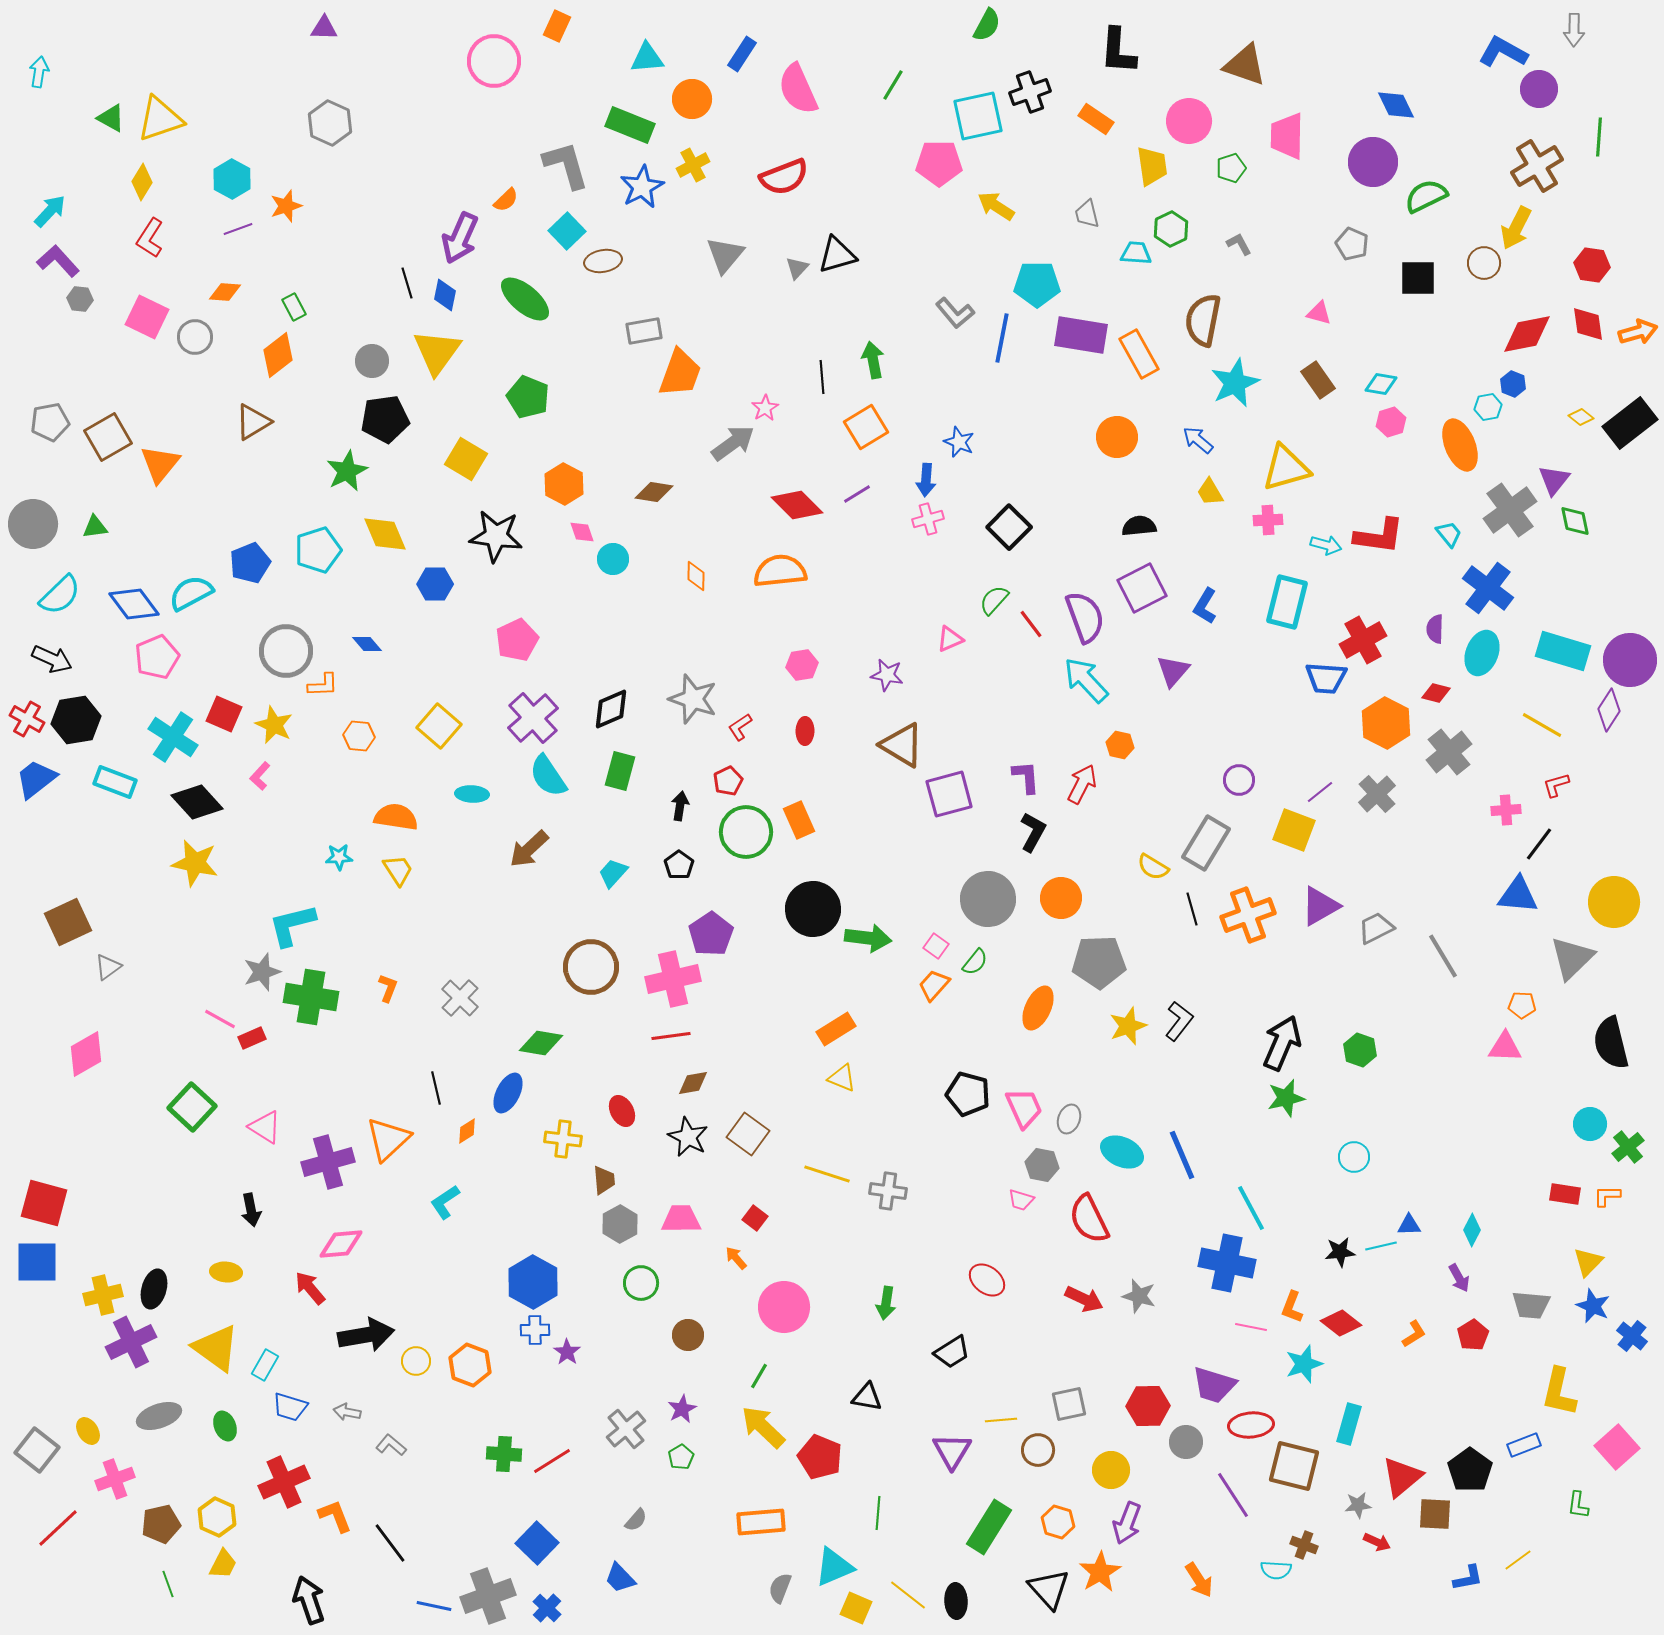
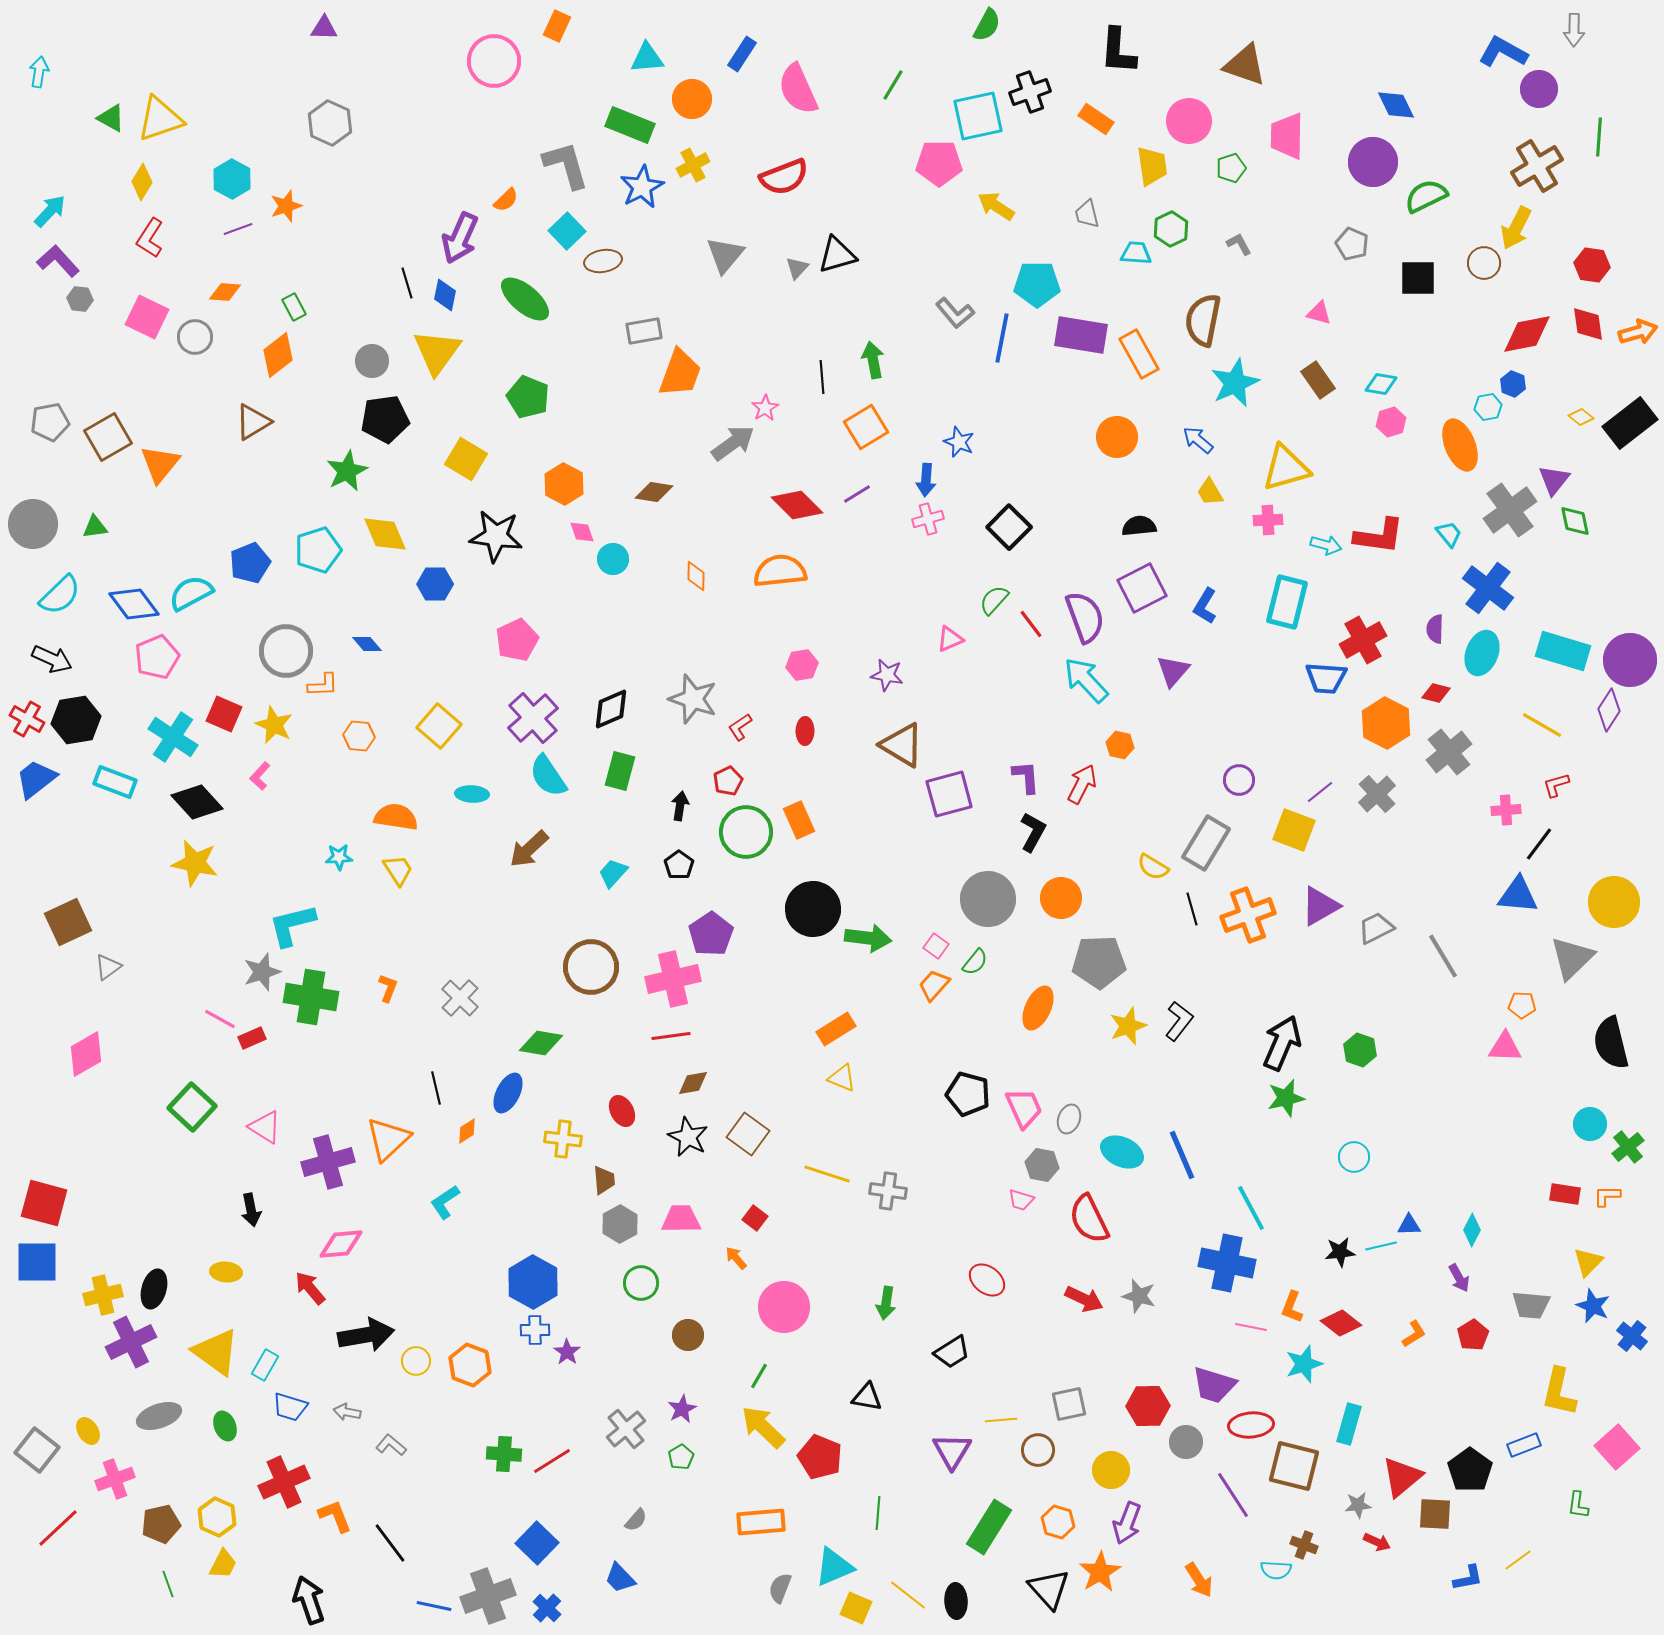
yellow triangle at (216, 1348): moved 4 px down
